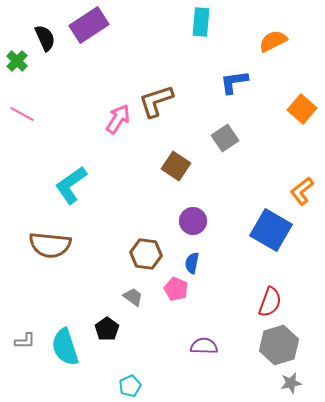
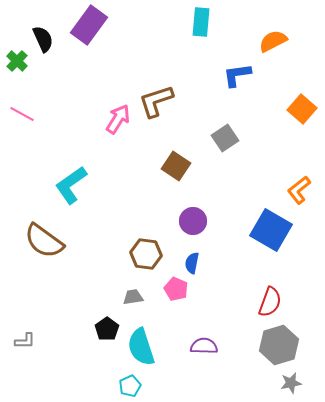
purple rectangle: rotated 21 degrees counterclockwise
black semicircle: moved 2 px left, 1 px down
blue L-shape: moved 3 px right, 7 px up
orange L-shape: moved 3 px left, 1 px up
brown semicircle: moved 6 px left, 4 px up; rotated 30 degrees clockwise
gray trapezoid: rotated 45 degrees counterclockwise
cyan semicircle: moved 76 px right
